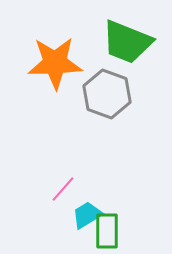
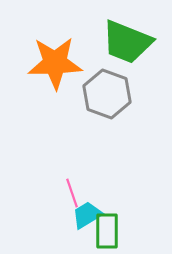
pink line: moved 9 px right, 4 px down; rotated 60 degrees counterclockwise
